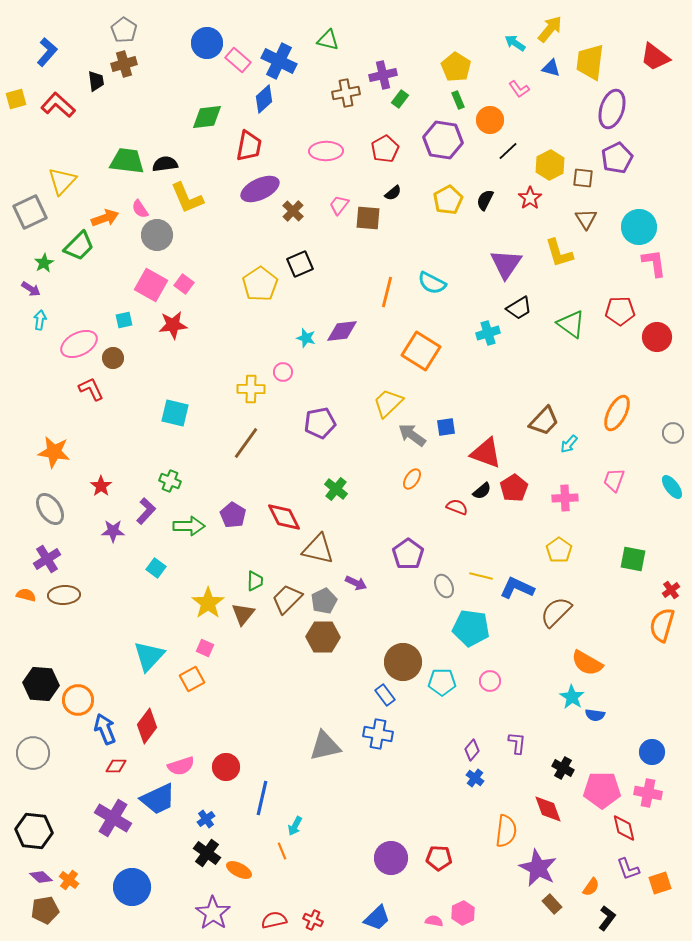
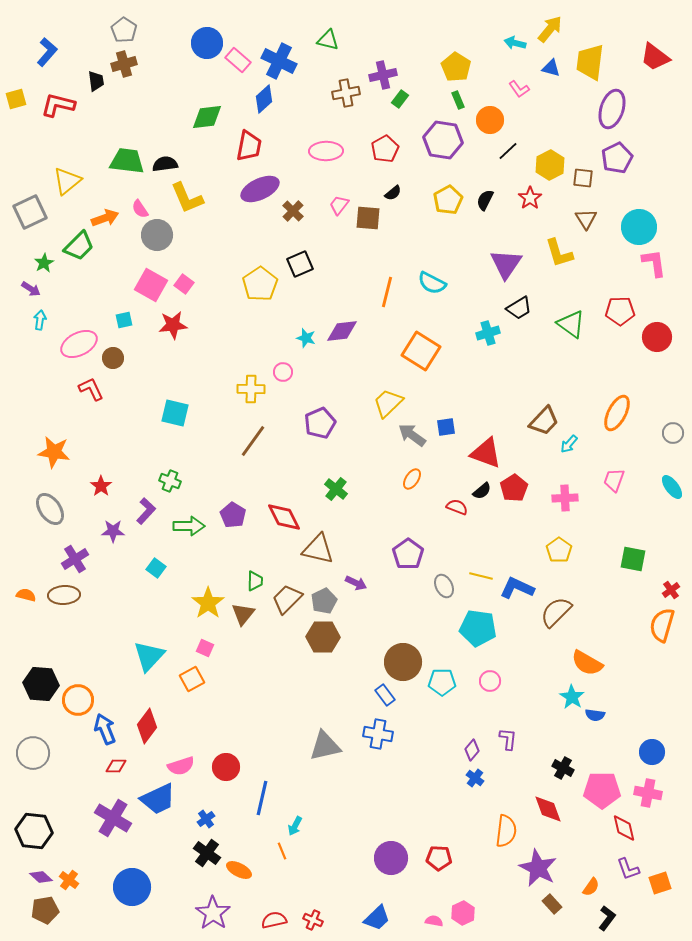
cyan arrow at (515, 43): rotated 20 degrees counterclockwise
red L-shape at (58, 105): rotated 28 degrees counterclockwise
yellow triangle at (62, 181): moved 5 px right; rotated 8 degrees clockwise
purple pentagon at (320, 423): rotated 12 degrees counterclockwise
brown line at (246, 443): moved 7 px right, 2 px up
purple cross at (47, 559): moved 28 px right
cyan pentagon at (471, 628): moved 7 px right
purple L-shape at (517, 743): moved 9 px left, 4 px up
